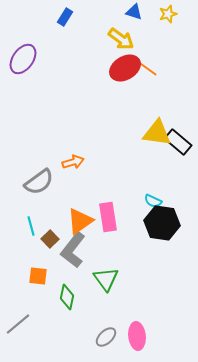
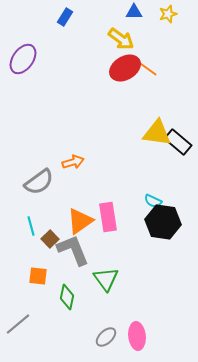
blue triangle: rotated 18 degrees counterclockwise
black hexagon: moved 1 px right, 1 px up
gray L-shape: rotated 120 degrees clockwise
